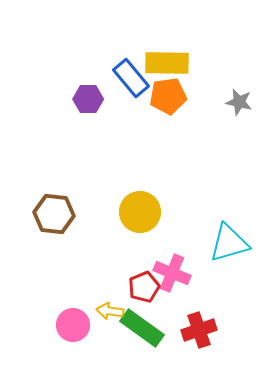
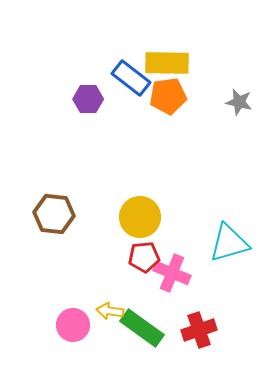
blue rectangle: rotated 12 degrees counterclockwise
yellow circle: moved 5 px down
red pentagon: moved 30 px up; rotated 16 degrees clockwise
